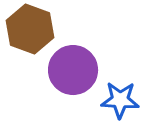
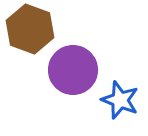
blue star: rotated 18 degrees clockwise
